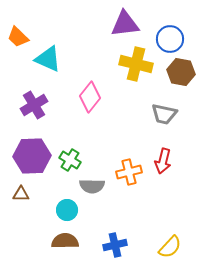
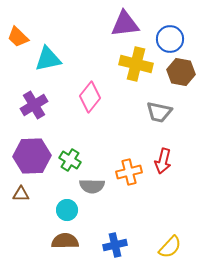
cyan triangle: rotated 36 degrees counterclockwise
gray trapezoid: moved 5 px left, 2 px up
